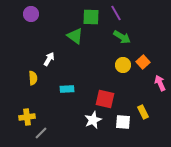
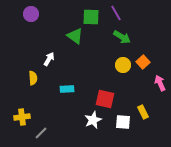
yellow cross: moved 5 px left
